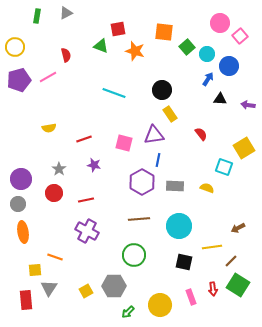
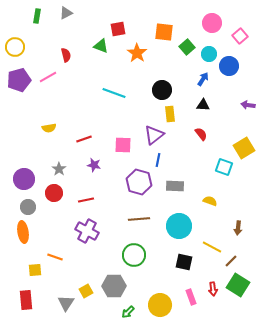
pink circle at (220, 23): moved 8 px left
orange star at (135, 51): moved 2 px right, 2 px down; rotated 18 degrees clockwise
cyan circle at (207, 54): moved 2 px right
blue arrow at (208, 79): moved 5 px left
black triangle at (220, 99): moved 17 px left, 6 px down
yellow rectangle at (170, 114): rotated 28 degrees clockwise
purple triangle at (154, 135): rotated 30 degrees counterclockwise
pink square at (124, 143): moved 1 px left, 2 px down; rotated 12 degrees counterclockwise
purple circle at (21, 179): moved 3 px right
purple hexagon at (142, 182): moved 3 px left; rotated 15 degrees counterclockwise
yellow semicircle at (207, 188): moved 3 px right, 13 px down
gray circle at (18, 204): moved 10 px right, 3 px down
brown arrow at (238, 228): rotated 56 degrees counterclockwise
yellow line at (212, 247): rotated 36 degrees clockwise
gray triangle at (49, 288): moved 17 px right, 15 px down
